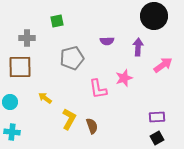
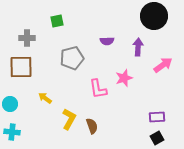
brown square: moved 1 px right
cyan circle: moved 2 px down
